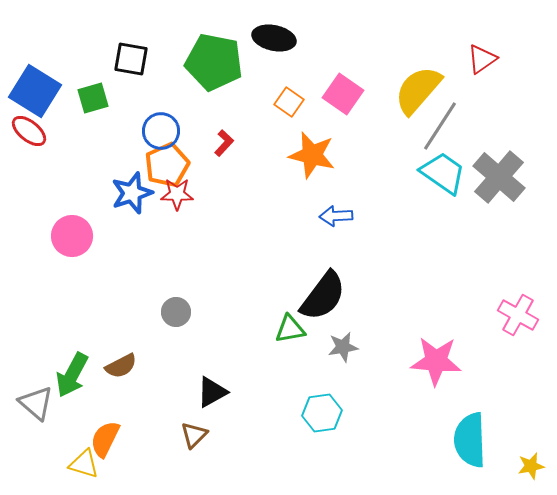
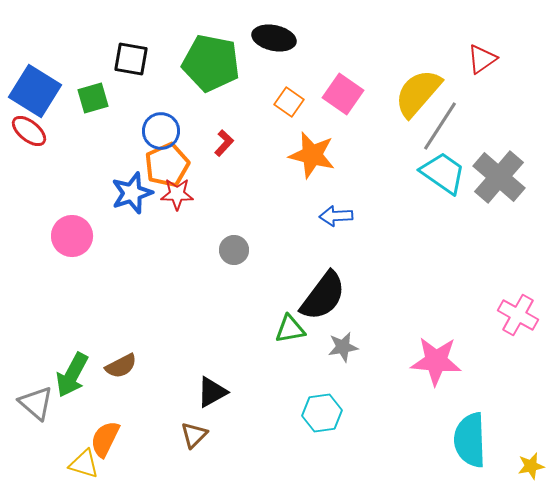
green pentagon: moved 3 px left, 1 px down
yellow semicircle: moved 3 px down
gray circle: moved 58 px right, 62 px up
